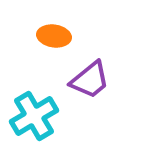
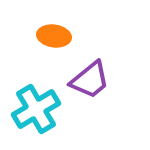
cyan cross: moved 2 px right, 7 px up
